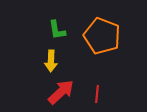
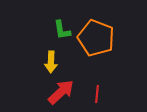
green L-shape: moved 5 px right
orange pentagon: moved 6 px left, 2 px down
yellow arrow: moved 1 px down
